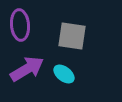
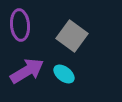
gray square: rotated 28 degrees clockwise
purple arrow: moved 2 px down
